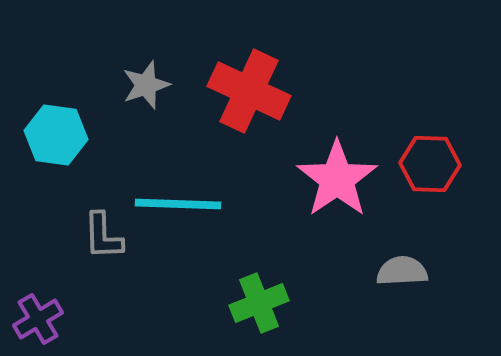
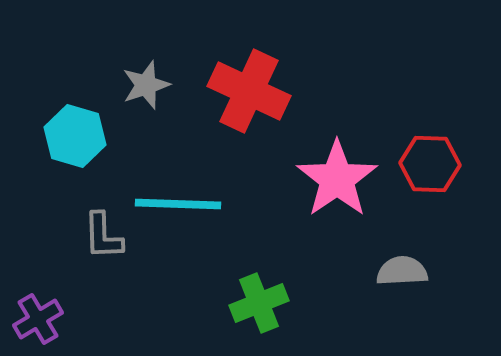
cyan hexagon: moved 19 px right, 1 px down; rotated 8 degrees clockwise
